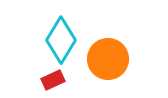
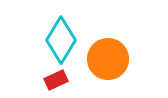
red rectangle: moved 3 px right
